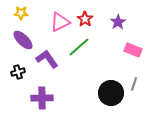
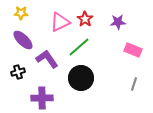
purple star: rotated 28 degrees clockwise
black circle: moved 30 px left, 15 px up
